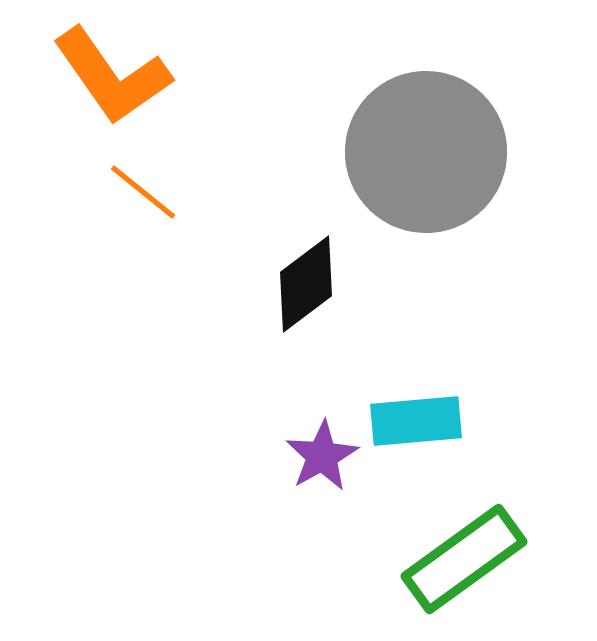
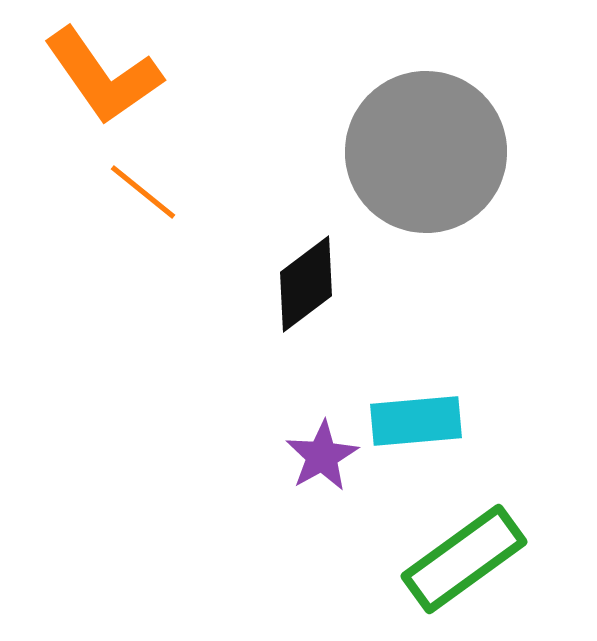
orange L-shape: moved 9 px left
